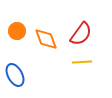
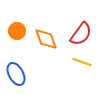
yellow line: rotated 24 degrees clockwise
blue ellipse: moved 1 px right, 1 px up
